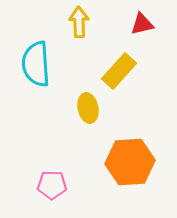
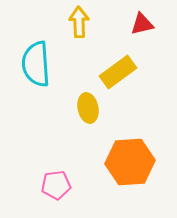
yellow rectangle: moved 1 px left, 1 px down; rotated 12 degrees clockwise
pink pentagon: moved 4 px right; rotated 8 degrees counterclockwise
